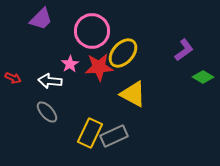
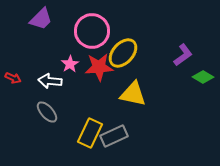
purple L-shape: moved 1 px left, 5 px down
yellow triangle: rotated 16 degrees counterclockwise
